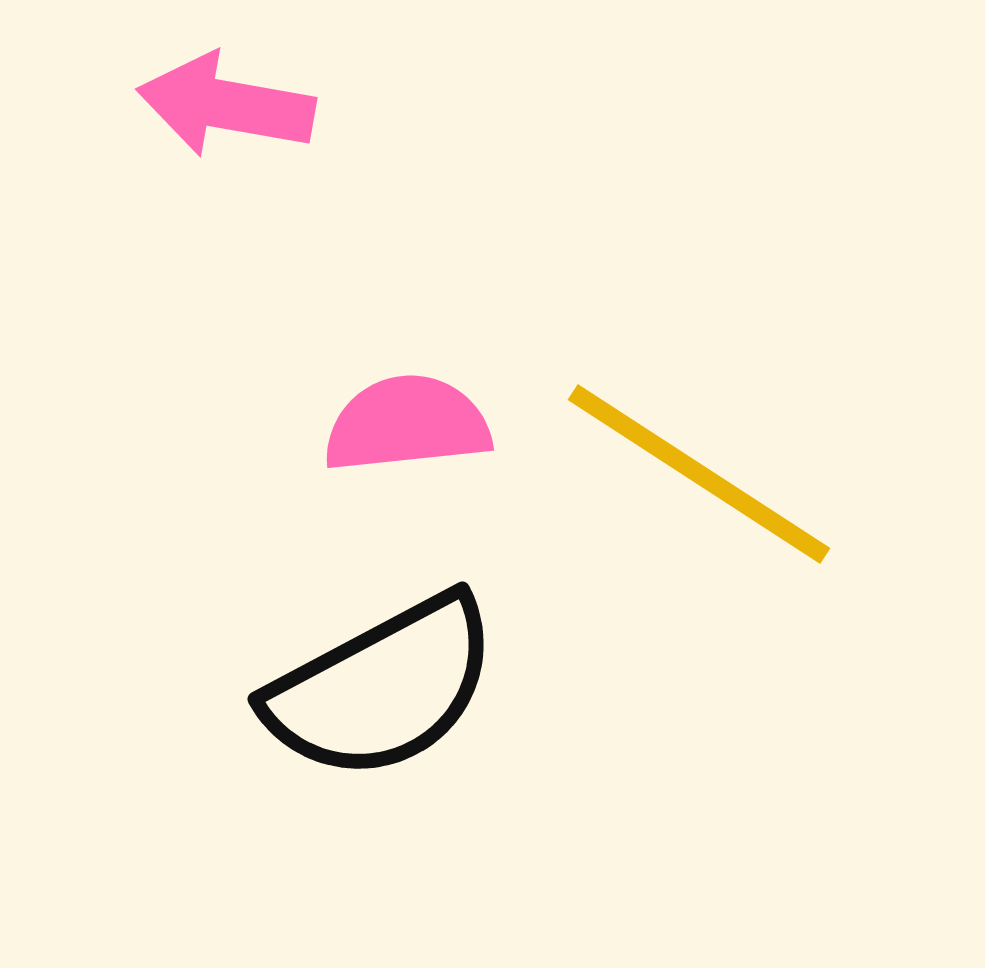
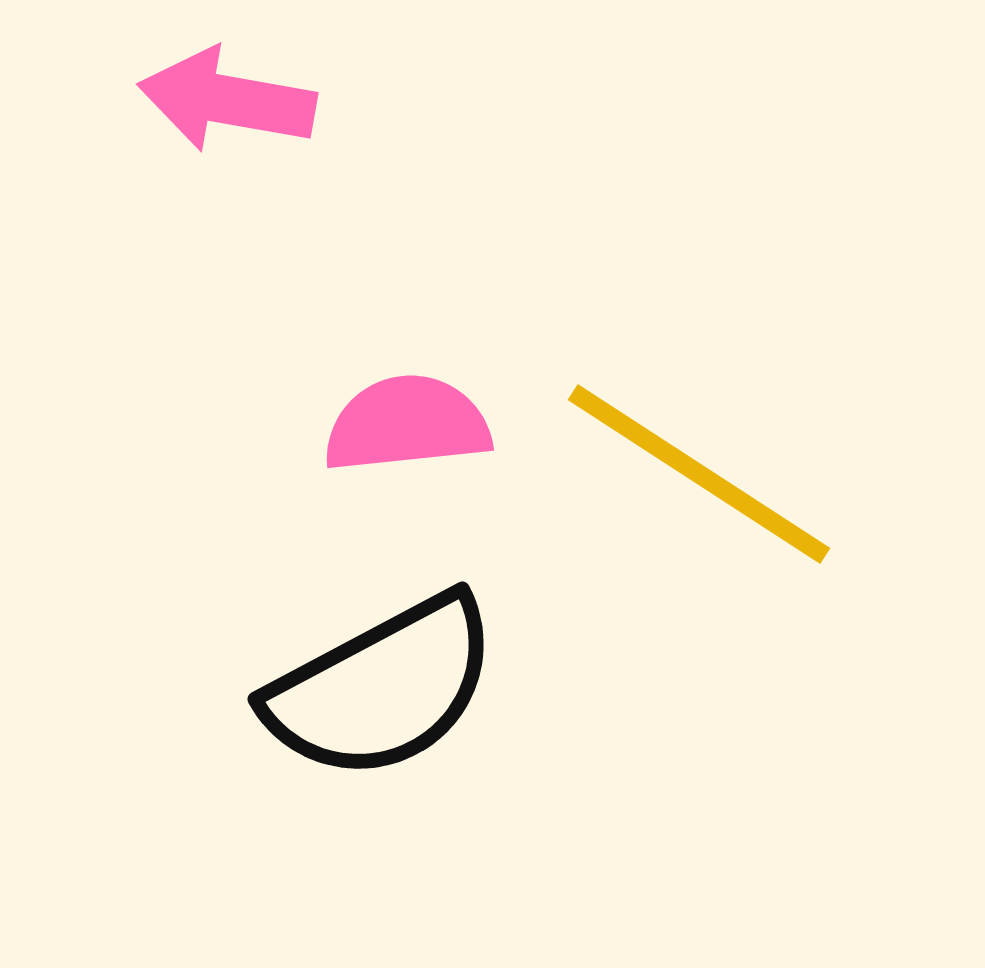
pink arrow: moved 1 px right, 5 px up
